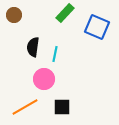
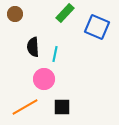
brown circle: moved 1 px right, 1 px up
black semicircle: rotated 12 degrees counterclockwise
